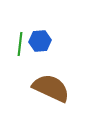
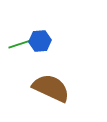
green line: rotated 65 degrees clockwise
